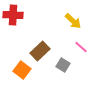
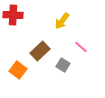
yellow arrow: moved 11 px left; rotated 84 degrees clockwise
orange square: moved 4 px left
